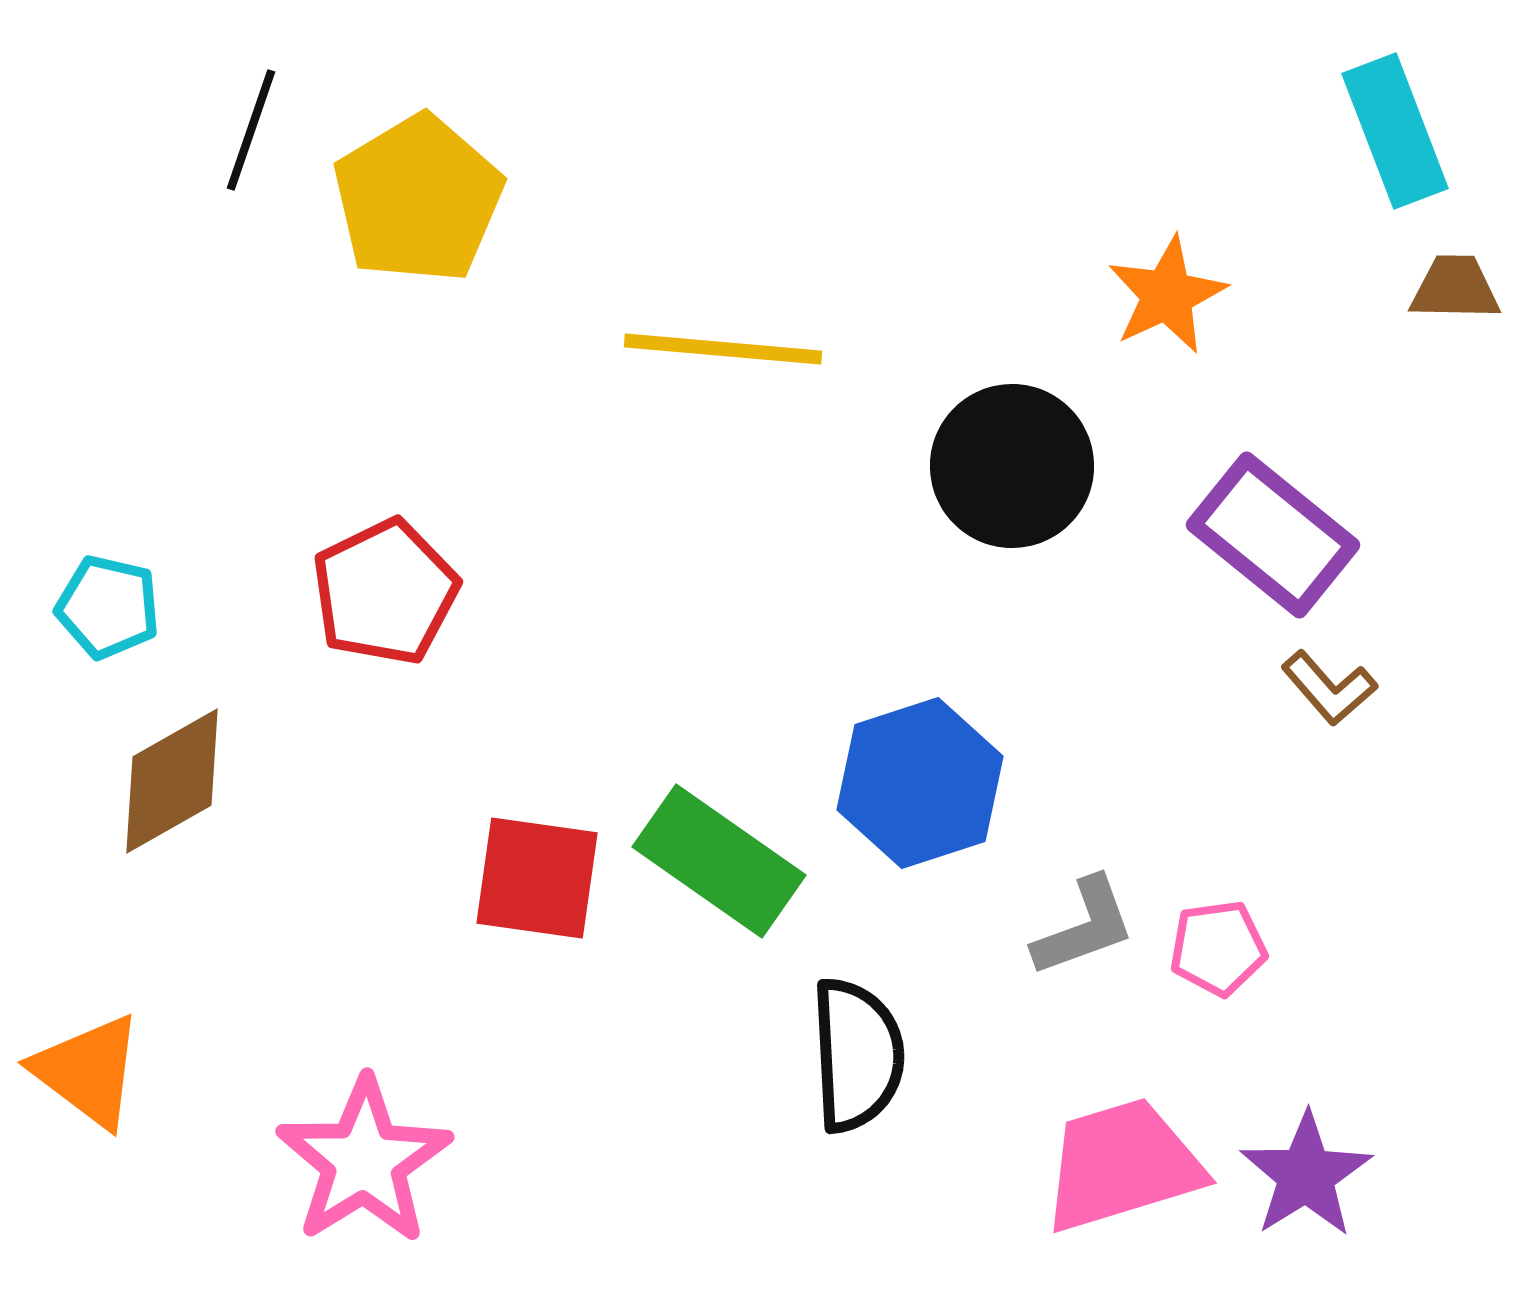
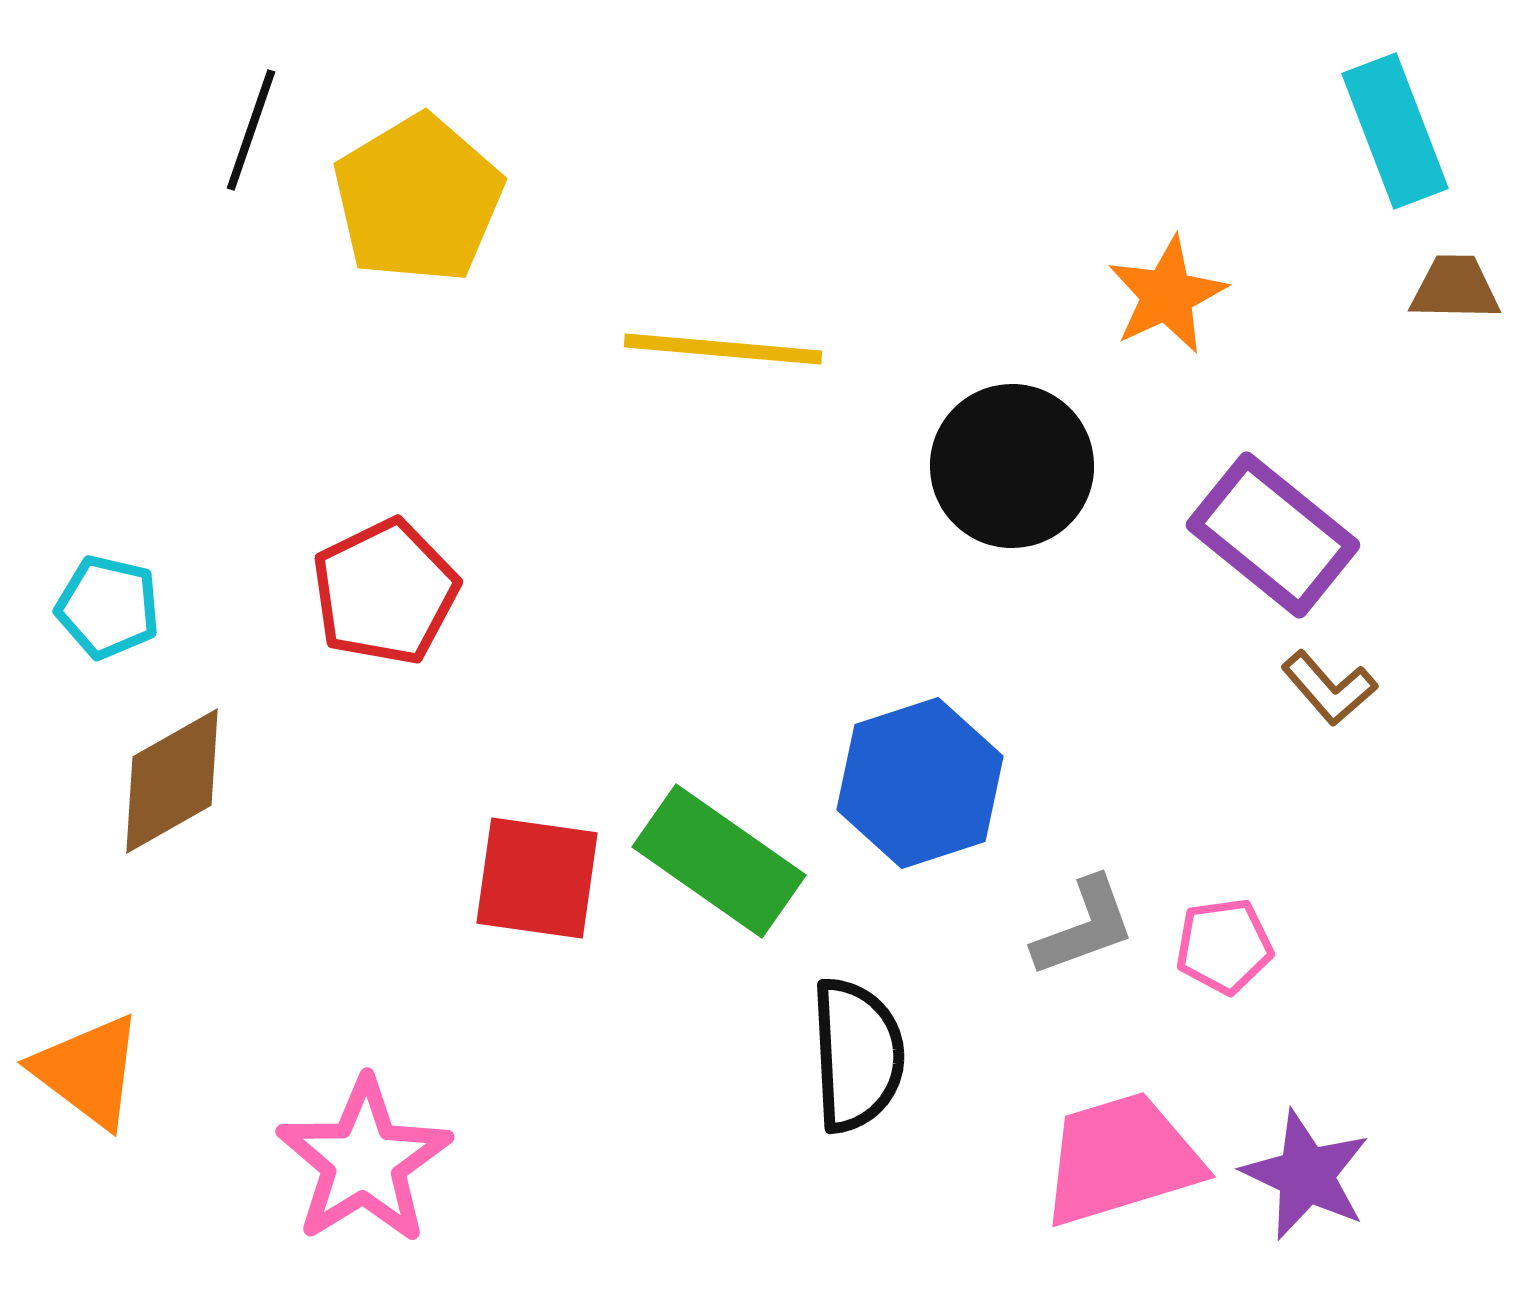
pink pentagon: moved 6 px right, 2 px up
pink trapezoid: moved 1 px left, 6 px up
purple star: rotated 15 degrees counterclockwise
